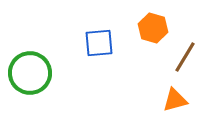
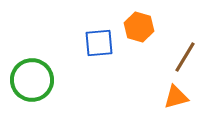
orange hexagon: moved 14 px left, 1 px up
green circle: moved 2 px right, 7 px down
orange triangle: moved 1 px right, 3 px up
